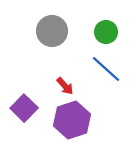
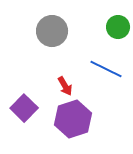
green circle: moved 12 px right, 5 px up
blue line: rotated 16 degrees counterclockwise
red arrow: rotated 12 degrees clockwise
purple hexagon: moved 1 px right, 1 px up
